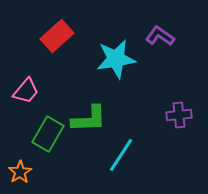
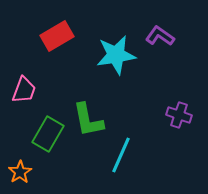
red rectangle: rotated 12 degrees clockwise
cyan star: moved 4 px up
pink trapezoid: moved 2 px left, 1 px up; rotated 20 degrees counterclockwise
purple cross: rotated 25 degrees clockwise
green L-shape: moved 1 px left, 1 px down; rotated 81 degrees clockwise
cyan line: rotated 9 degrees counterclockwise
